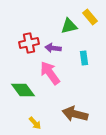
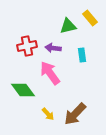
yellow rectangle: moved 1 px down
green triangle: moved 1 px left
red cross: moved 2 px left, 3 px down
cyan rectangle: moved 2 px left, 3 px up
brown arrow: rotated 60 degrees counterclockwise
yellow arrow: moved 13 px right, 9 px up
